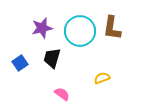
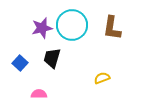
cyan circle: moved 8 px left, 6 px up
blue square: rotated 14 degrees counterclockwise
pink semicircle: moved 23 px left; rotated 35 degrees counterclockwise
